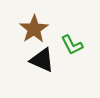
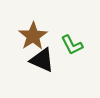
brown star: moved 1 px left, 7 px down
